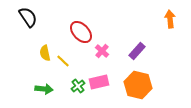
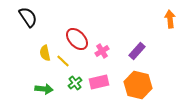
red ellipse: moved 4 px left, 7 px down
pink cross: rotated 16 degrees clockwise
green cross: moved 3 px left, 3 px up
